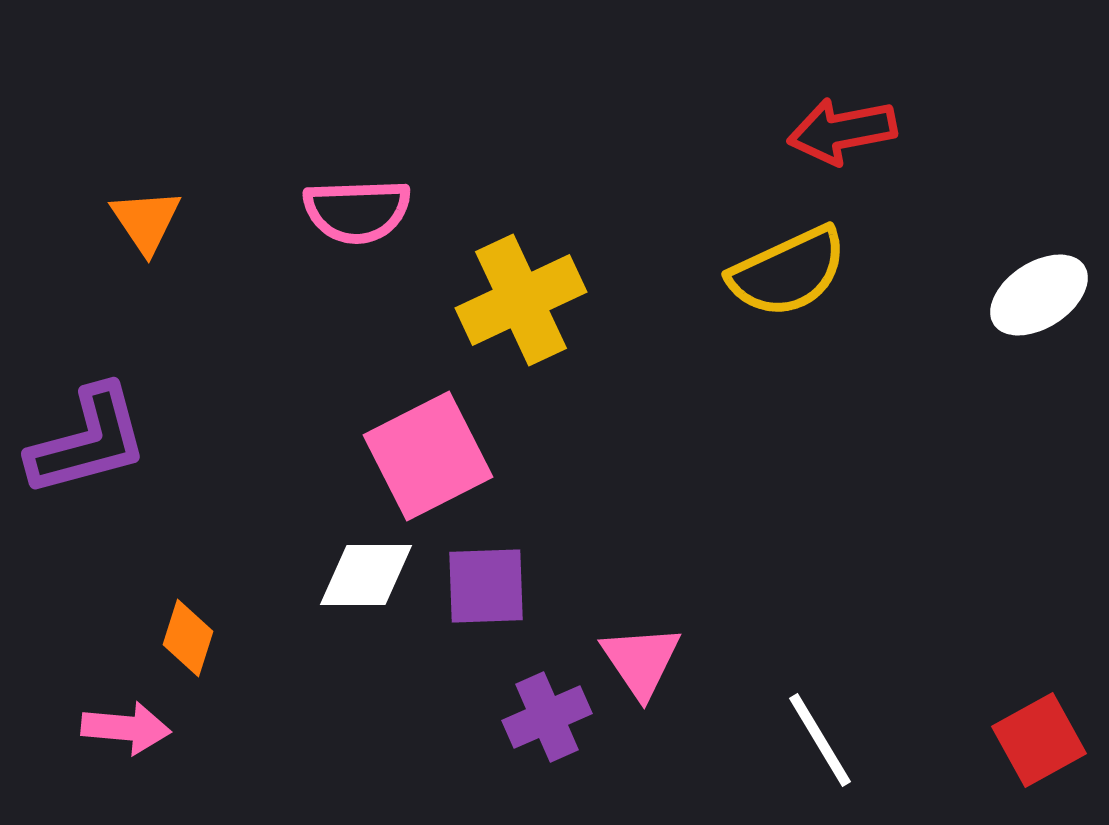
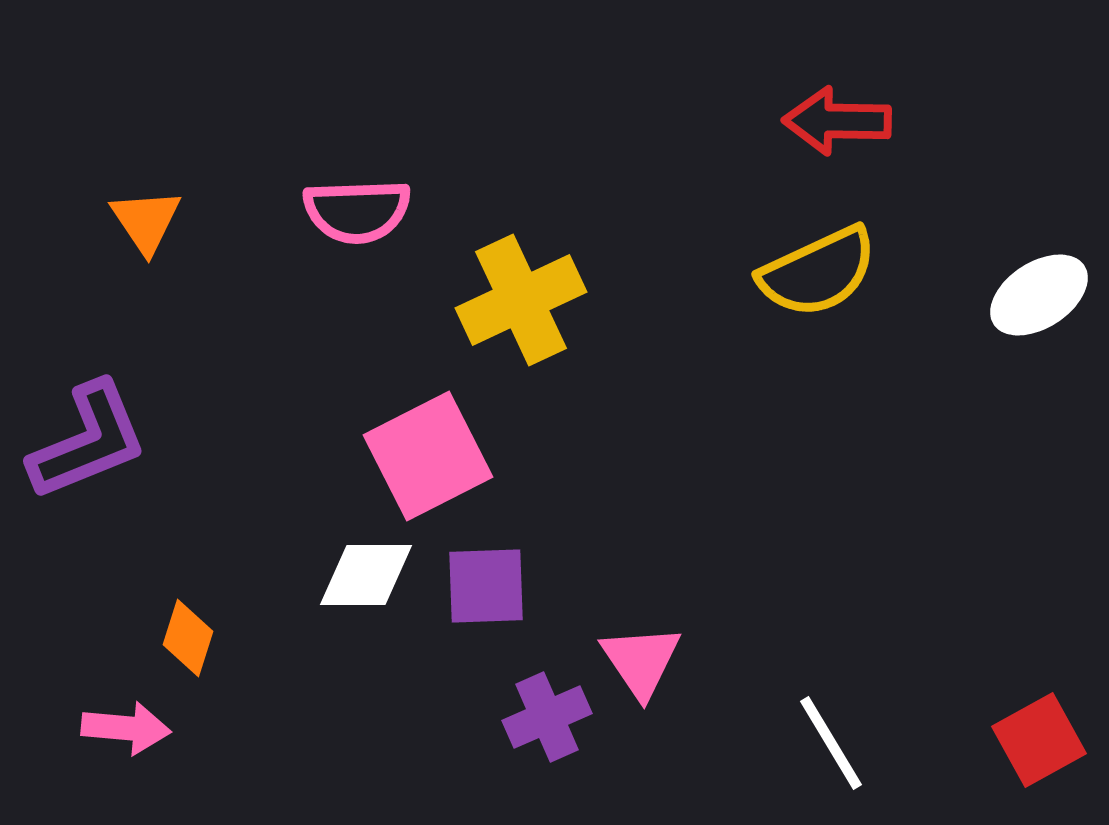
red arrow: moved 5 px left, 10 px up; rotated 12 degrees clockwise
yellow semicircle: moved 30 px right
purple L-shape: rotated 7 degrees counterclockwise
white line: moved 11 px right, 3 px down
